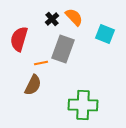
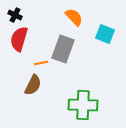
black cross: moved 37 px left, 4 px up; rotated 24 degrees counterclockwise
